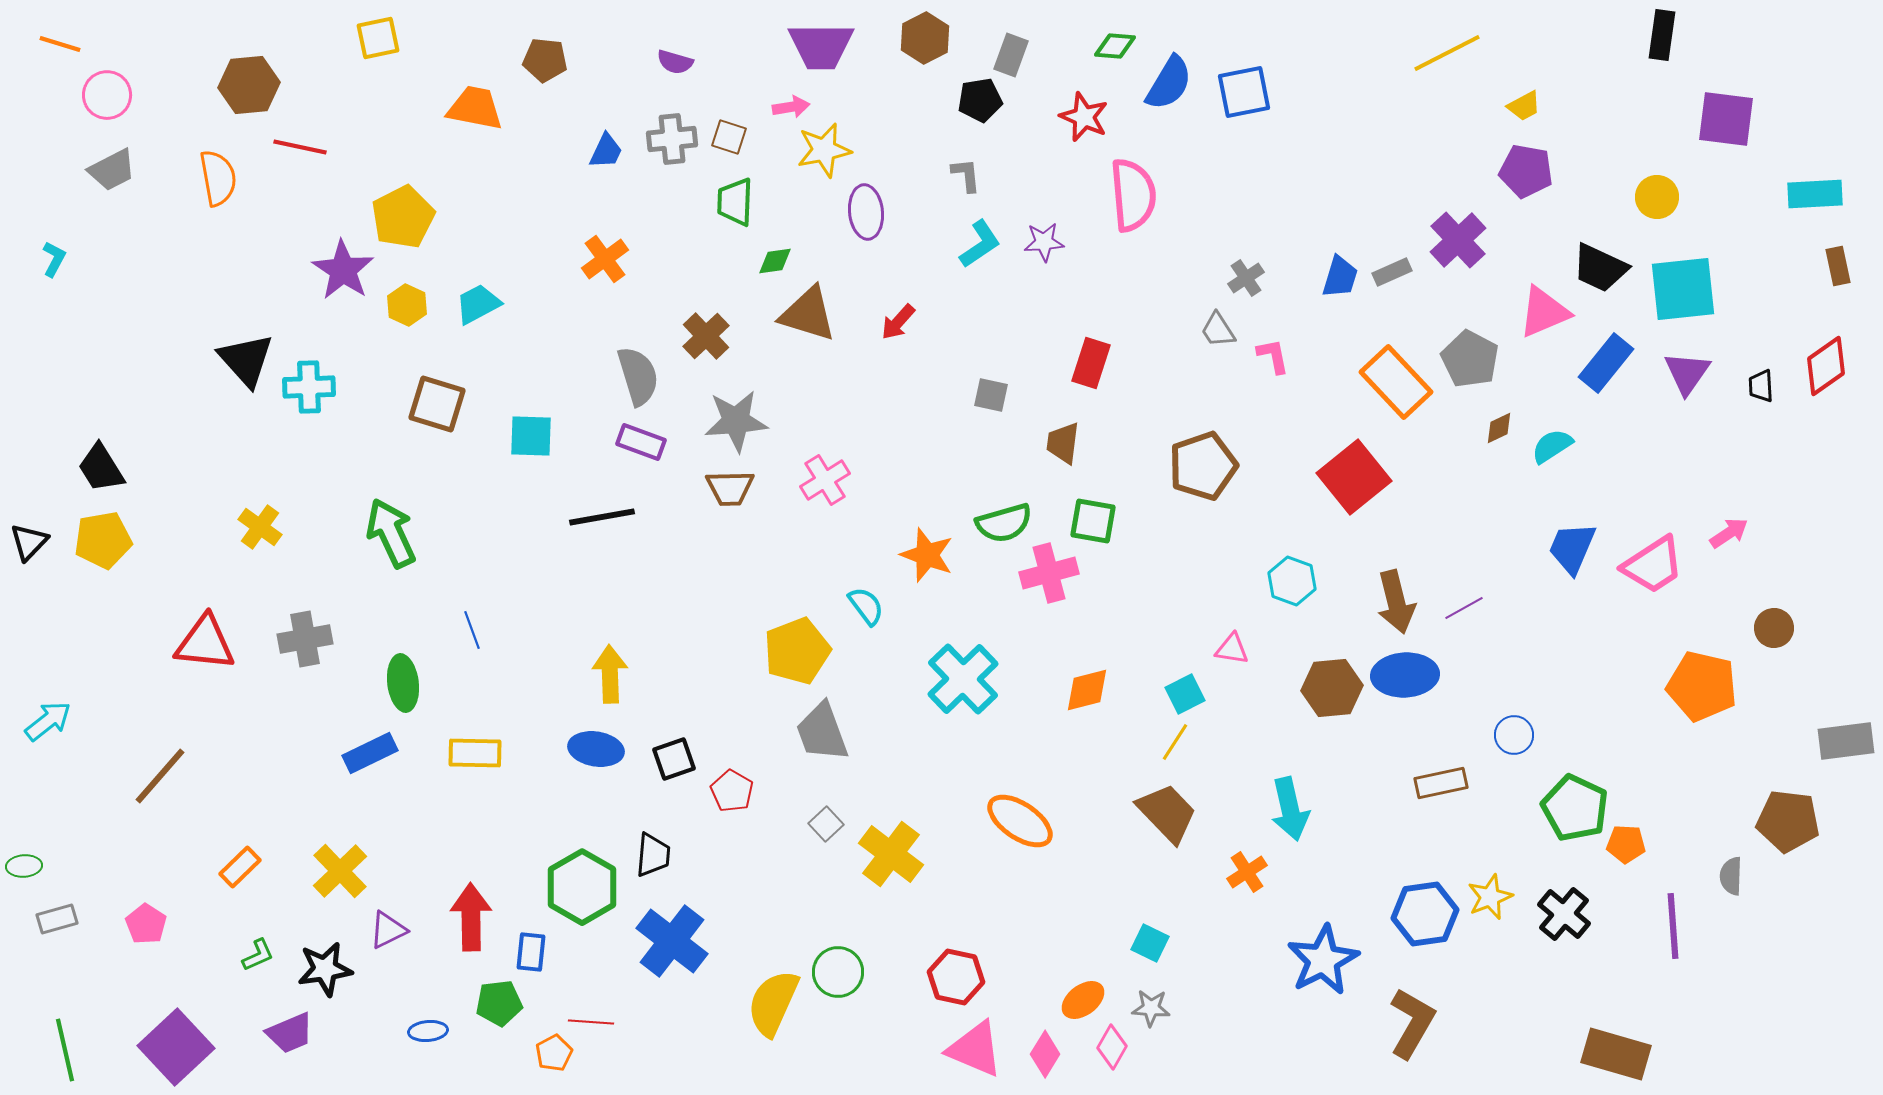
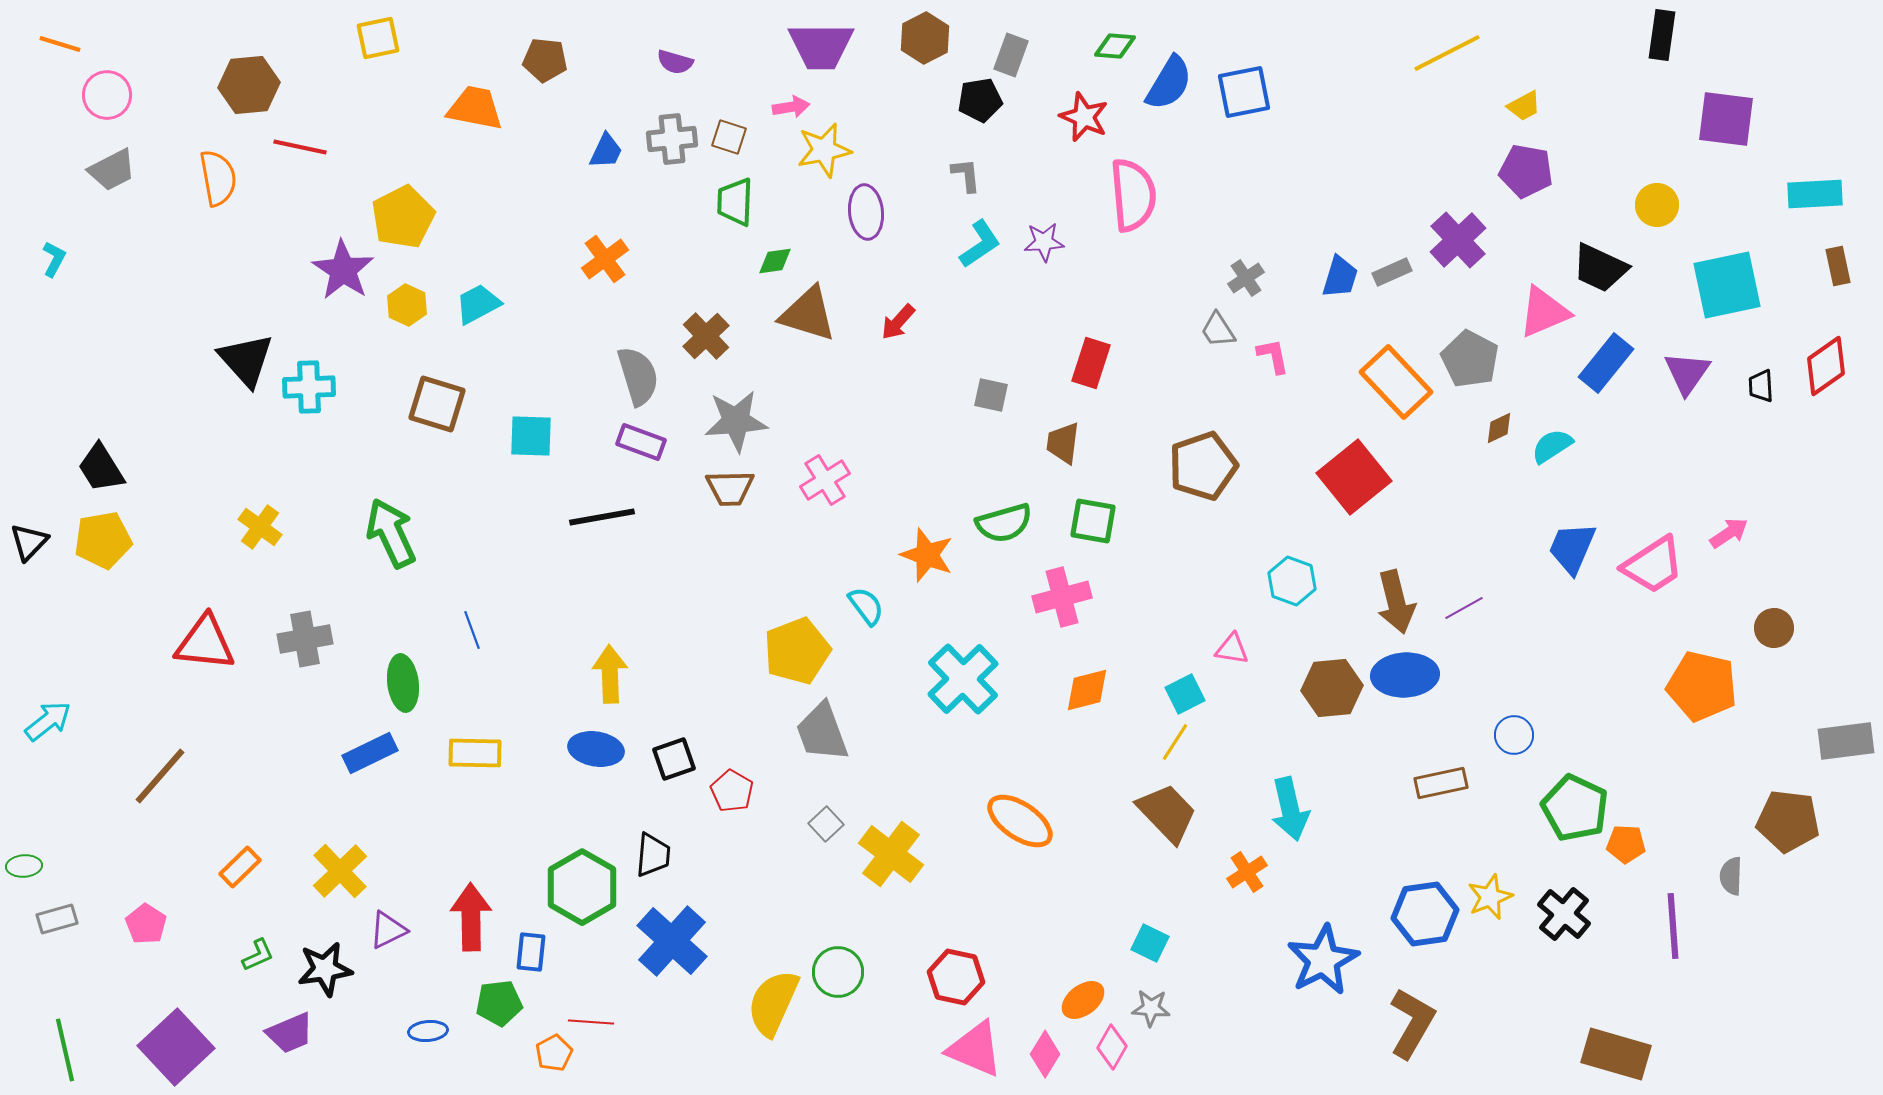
yellow circle at (1657, 197): moved 8 px down
cyan square at (1683, 289): moved 44 px right, 4 px up; rotated 6 degrees counterclockwise
pink cross at (1049, 573): moved 13 px right, 24 px down
blue cross at (672, 941): rotated 4 degrees clockwise
